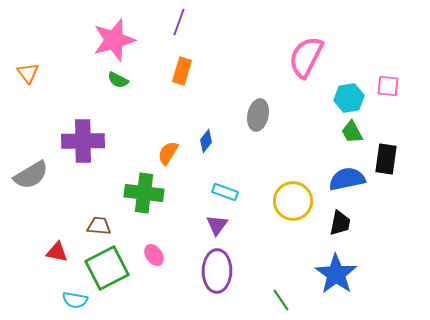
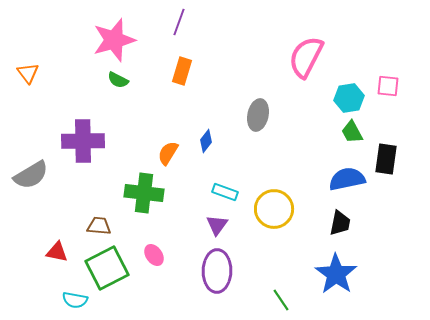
yellow circle: moved 19 px left, 8 px down
